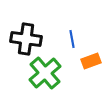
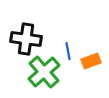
blue line: moved 4 px left, 12 px down
green cross: moved 1 px left, 1 px up
